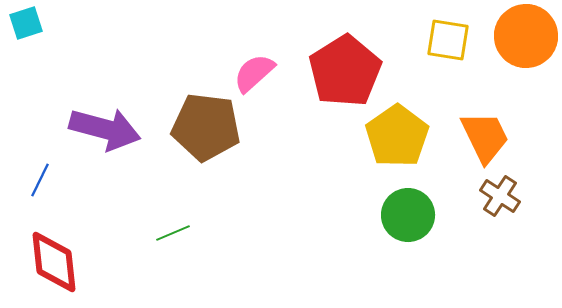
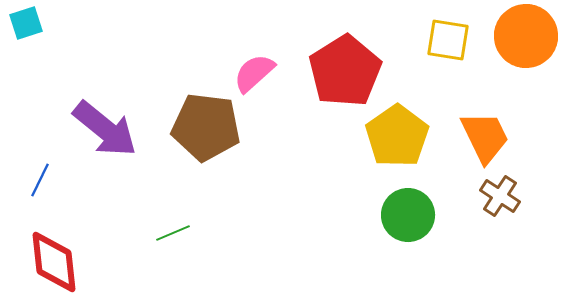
purple arrow: rotated 24 degrees clockwise
